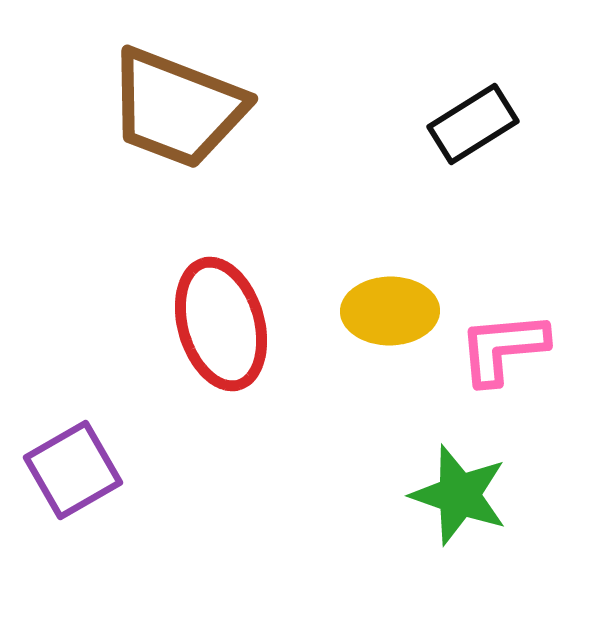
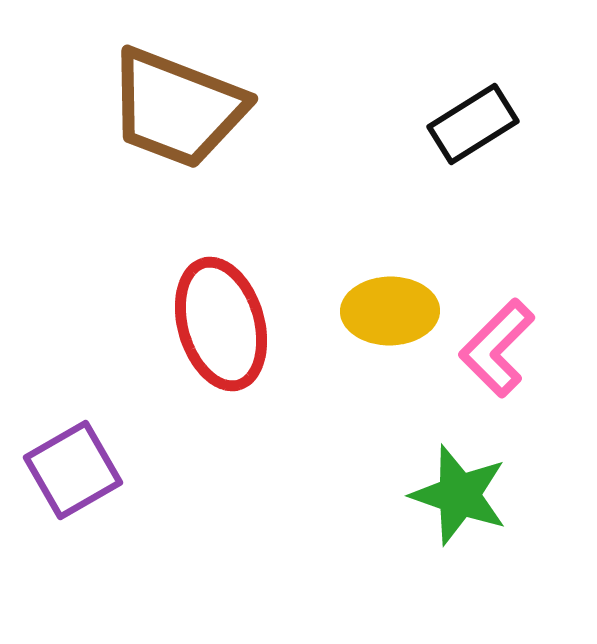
pink L-shape: moved 6 px left; rotated 40 degrees counterclockwise
